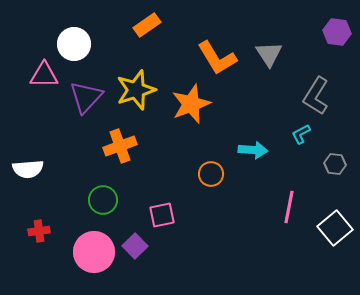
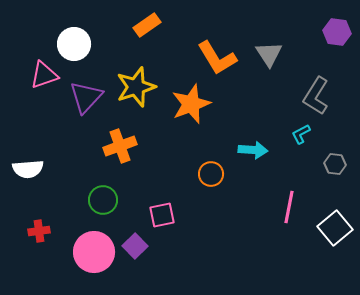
pink triangle: rotated 20 degrees counterclockwise
yellow star: moved 3 px up
